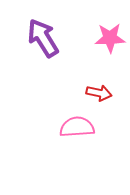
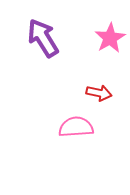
pink star: rotated 28 degrees counterclockwise
pink semicircle: moved 1 px left
